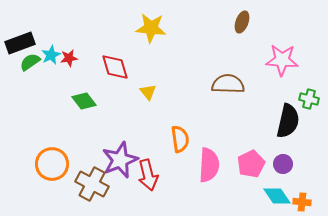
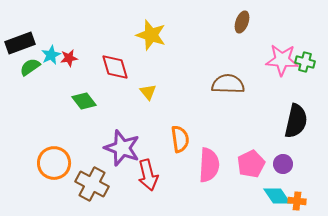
yellow star: moved 7 px down; rotated 12 degrees clockwise
green semicircle: moved 5 px down
green cross: moved 4 px left, 37 px up
black semicircle: moved 8 px right
purple star: moved 2 px right, 12 px up; rotated 30 degrees counterclockwise
orange circle: moved 2 px right, 1 px up
orange cross: moved 5 px left, 1 px up
